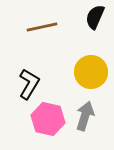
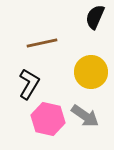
brown line: moved 16 px down
gray arrow: rotated 108 degrees clockwise
